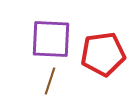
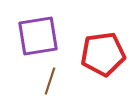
purple square: moved 13 px left, 3 px up; rotated 12 degrees counterclockwise
